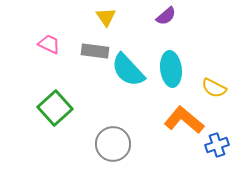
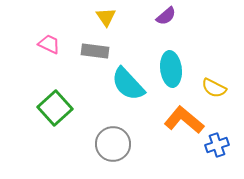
cyan semicircle: moved 14 px down
